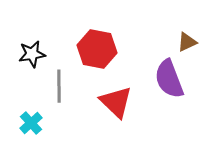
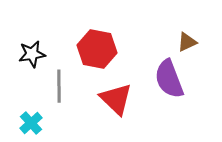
red triangle: moved 3 px up
